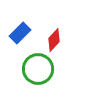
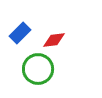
red diamond: rotated 40 degrees clockwise
